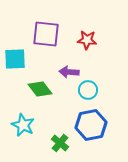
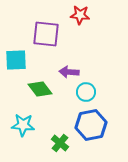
red star: moved 7 px left, 25 px up
cyan square: moved 1 px right, 1 px down
cyan circle: moved 2 px left, 2 px down
cyan star: rotated 20 degrees counterclockwise
